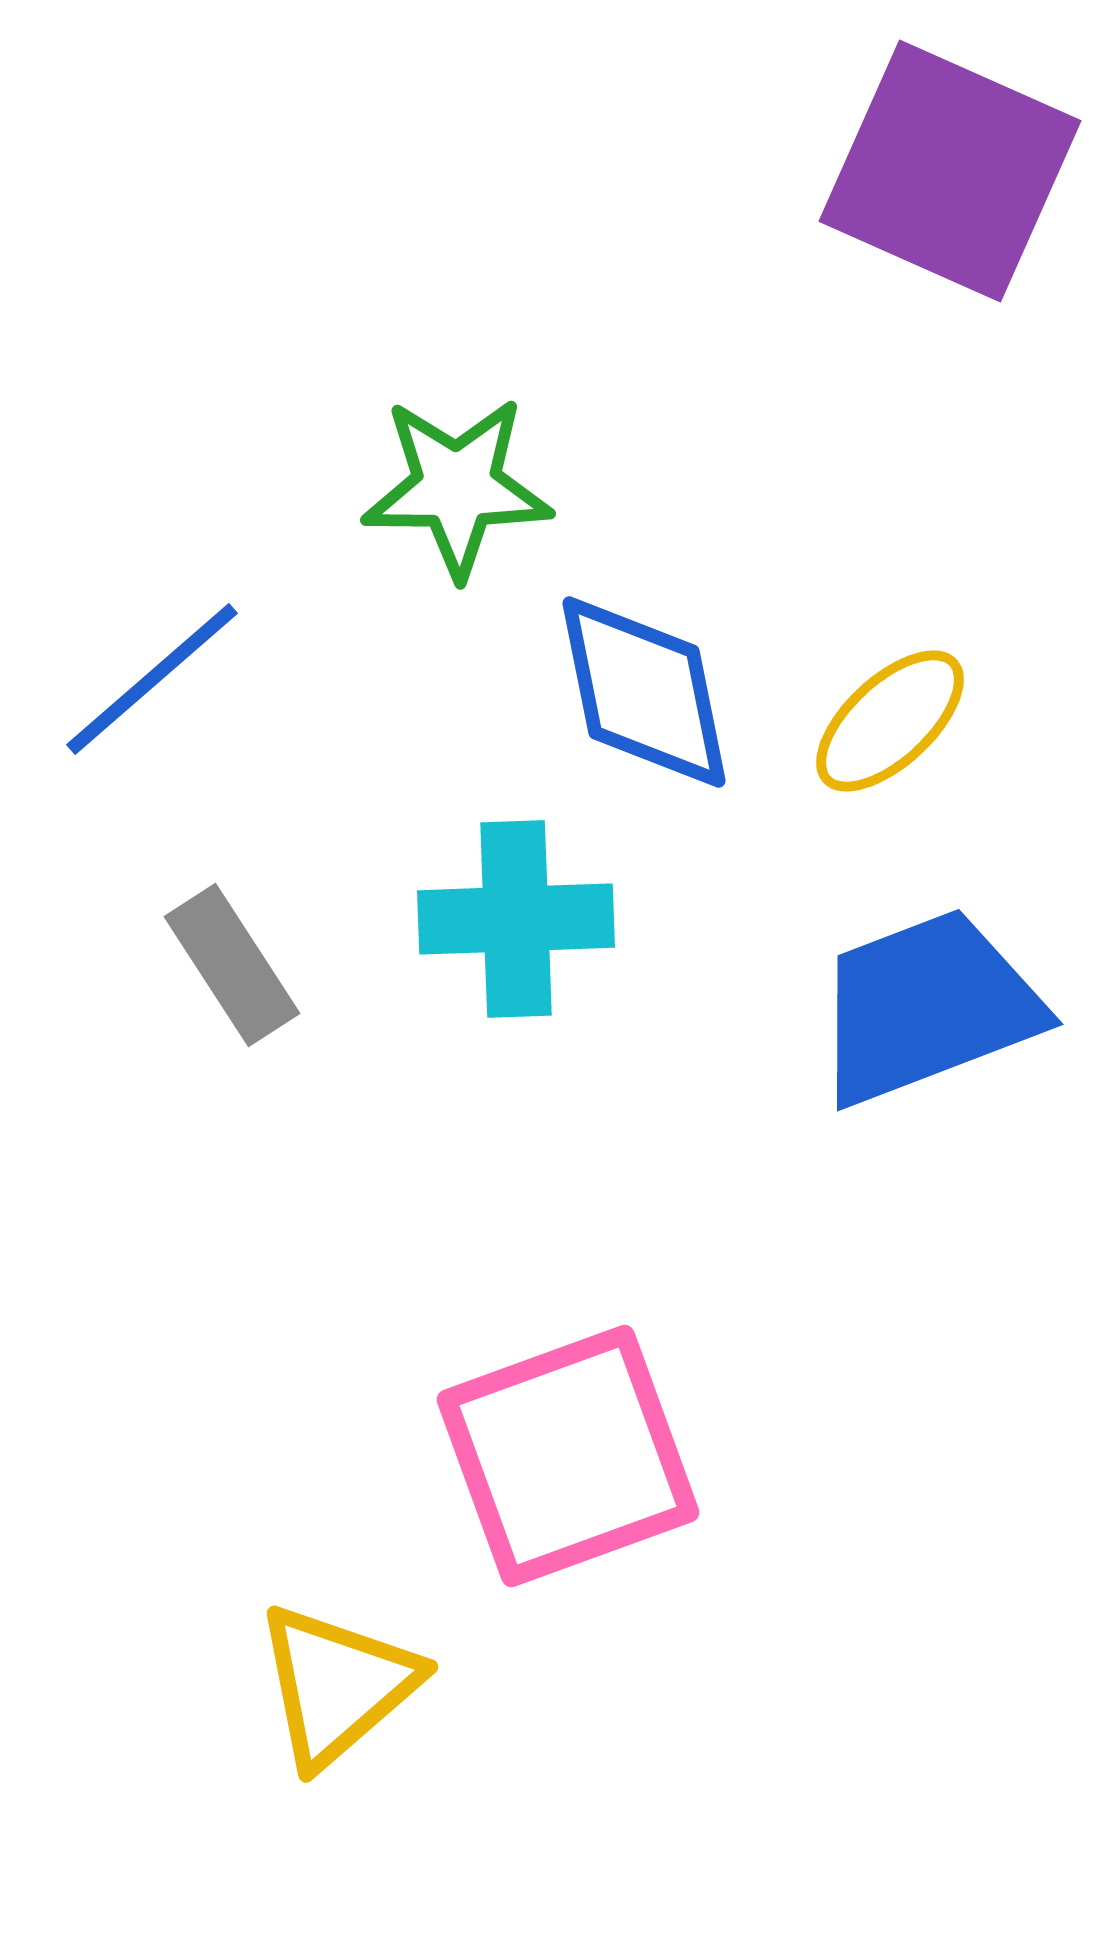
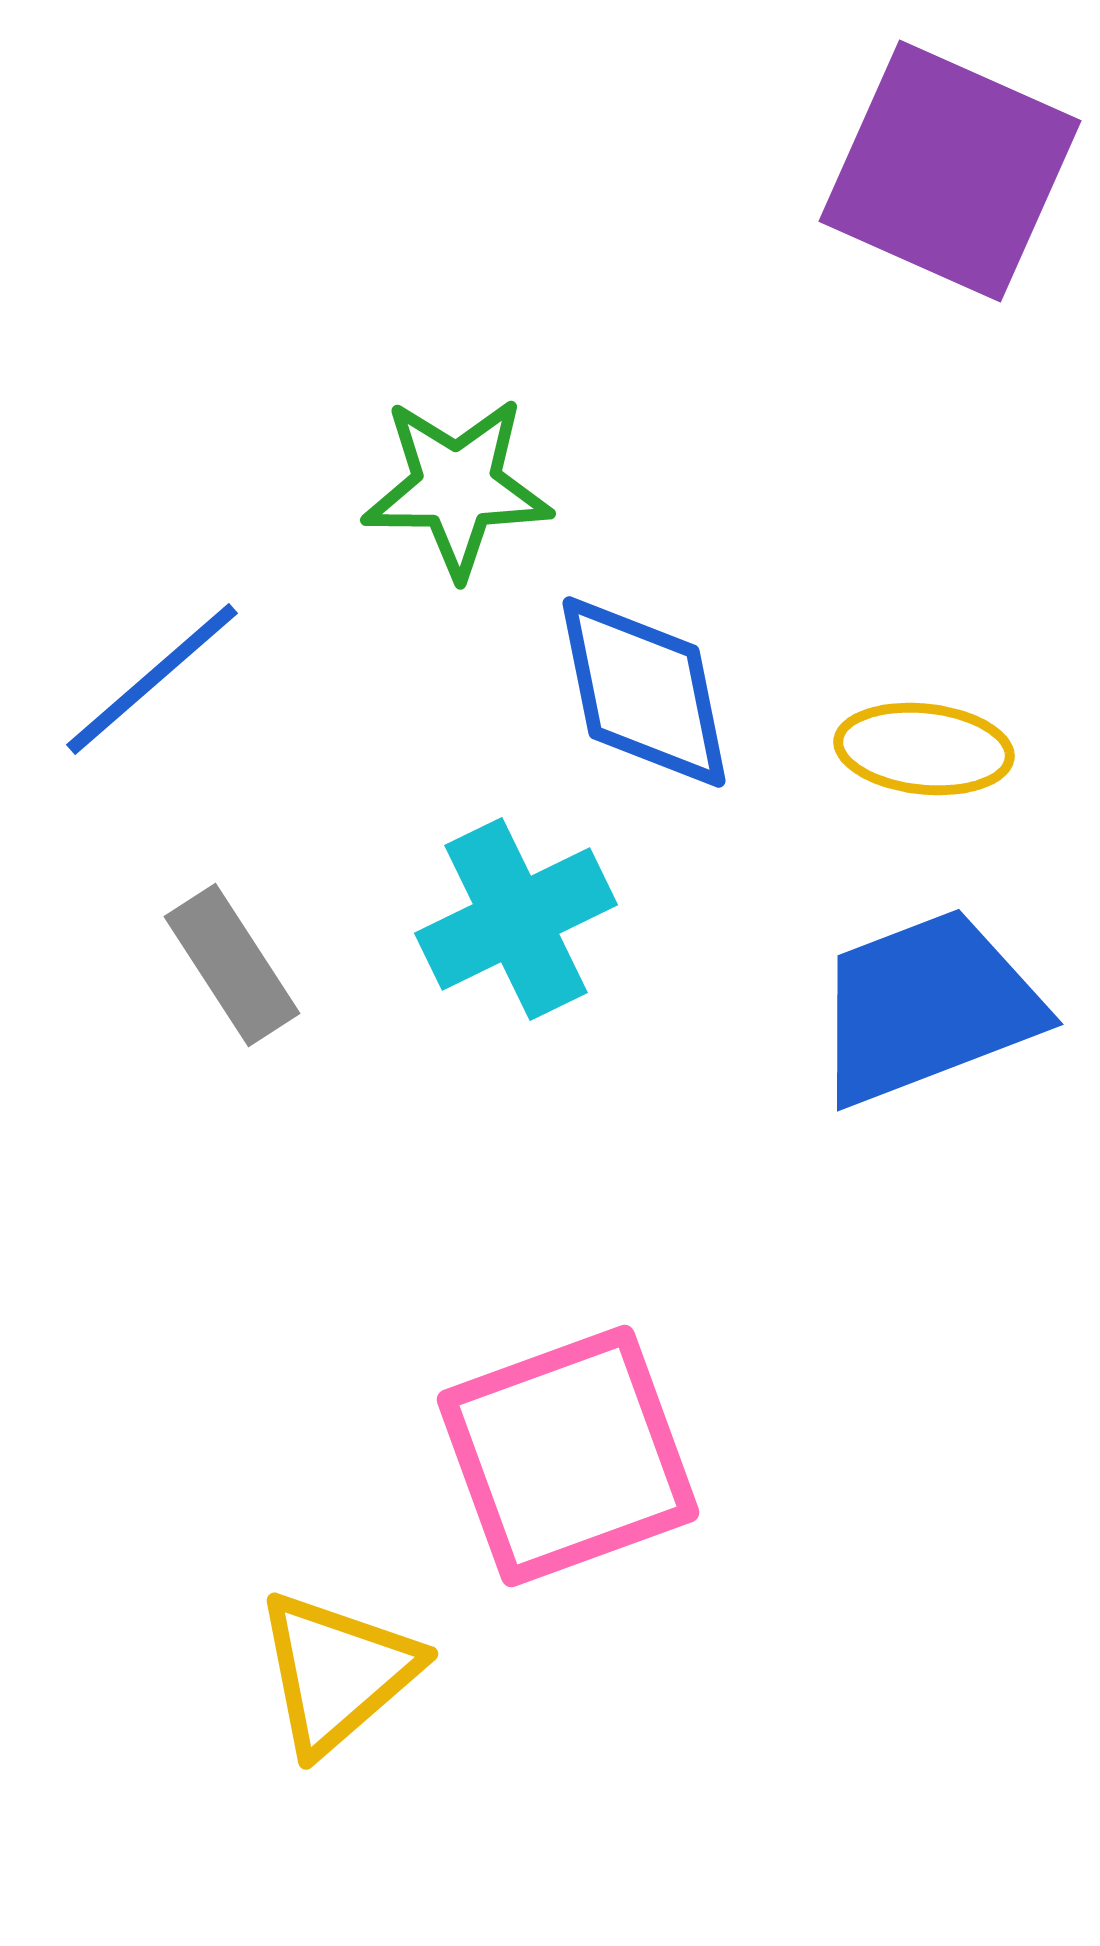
yellow ellipse: moved 34 px right, 28 px down; rotated 49 degrees clockwise
cyan cross: rotated 24 degrees counterclockwise
yellow triangle: moved 13 px up
